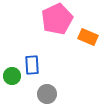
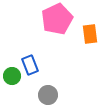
orange rectangle: moved 2 px right, 3 px up; rotated 60 degrees clockwise
blue rectangle: moved 2 px left; rotated 18 degrees counterclockwise
gray circle: moved 1 px right, 1 px down
